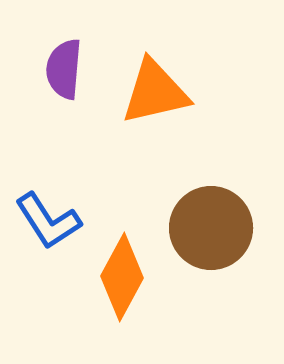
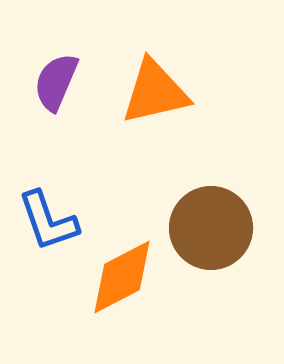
purple semicircle: moved 8 px left, 13 px down; rotated 18 degrees clockwise
blue L-shape: rotated 14 degrees clockwise
orange diamond: rotated 34 degrees clockwise
